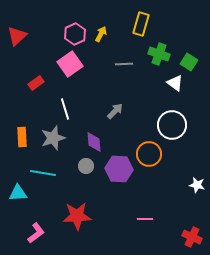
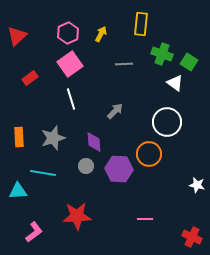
yellow rectangle: rotated 10 degrees counterclockwise
pink hexagon: moved 7 px left, 1 px up
green cross: moved 3 px right
red rectangle: moved 6 px left, 5 px up
white line: moved 6 px right, 10 px up
white circle: moved 5 px left, 3 px up
orange rectangle: moved 3 px left
cyan triangle: moved 2 px up
pink L-shape: moved 2 px left, 1 px up
